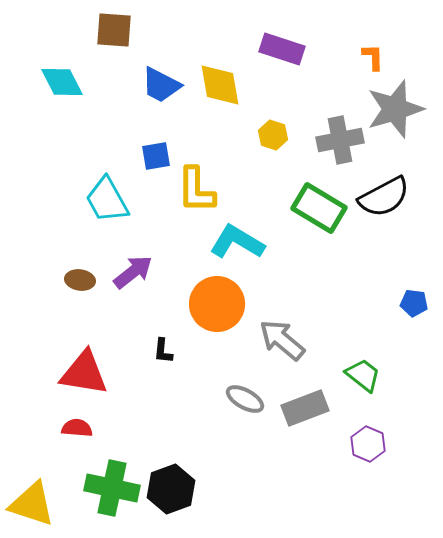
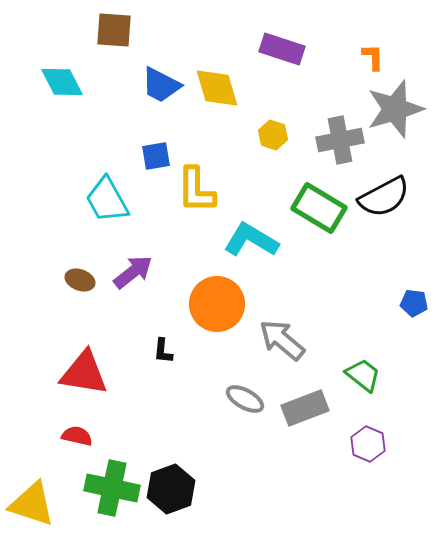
yellow diamond: moved 3 px left, 3 px down; rotated 6 degrees counterclockwise
cyan L-shape: moved 14 px right, 2 px up
brown ellipse: rotated 12 degrees clockwise
red semicircle: moved 8 px down; rotated 8 degrees clockwise
